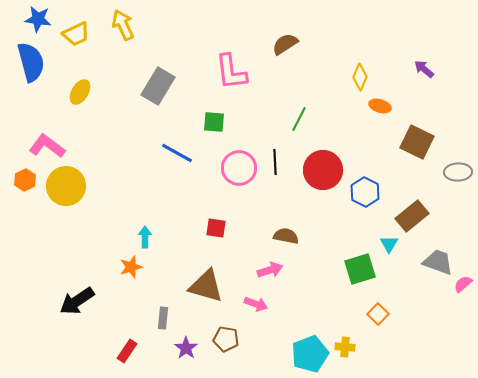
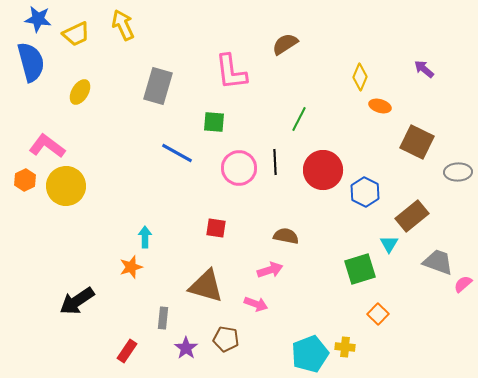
gray rectangle at (158, 86): rotated 15 degrees counterclockwise
